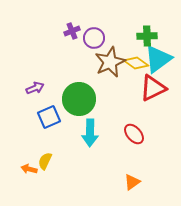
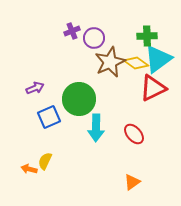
cyan arrow: moved 6 px right, 5 px up
